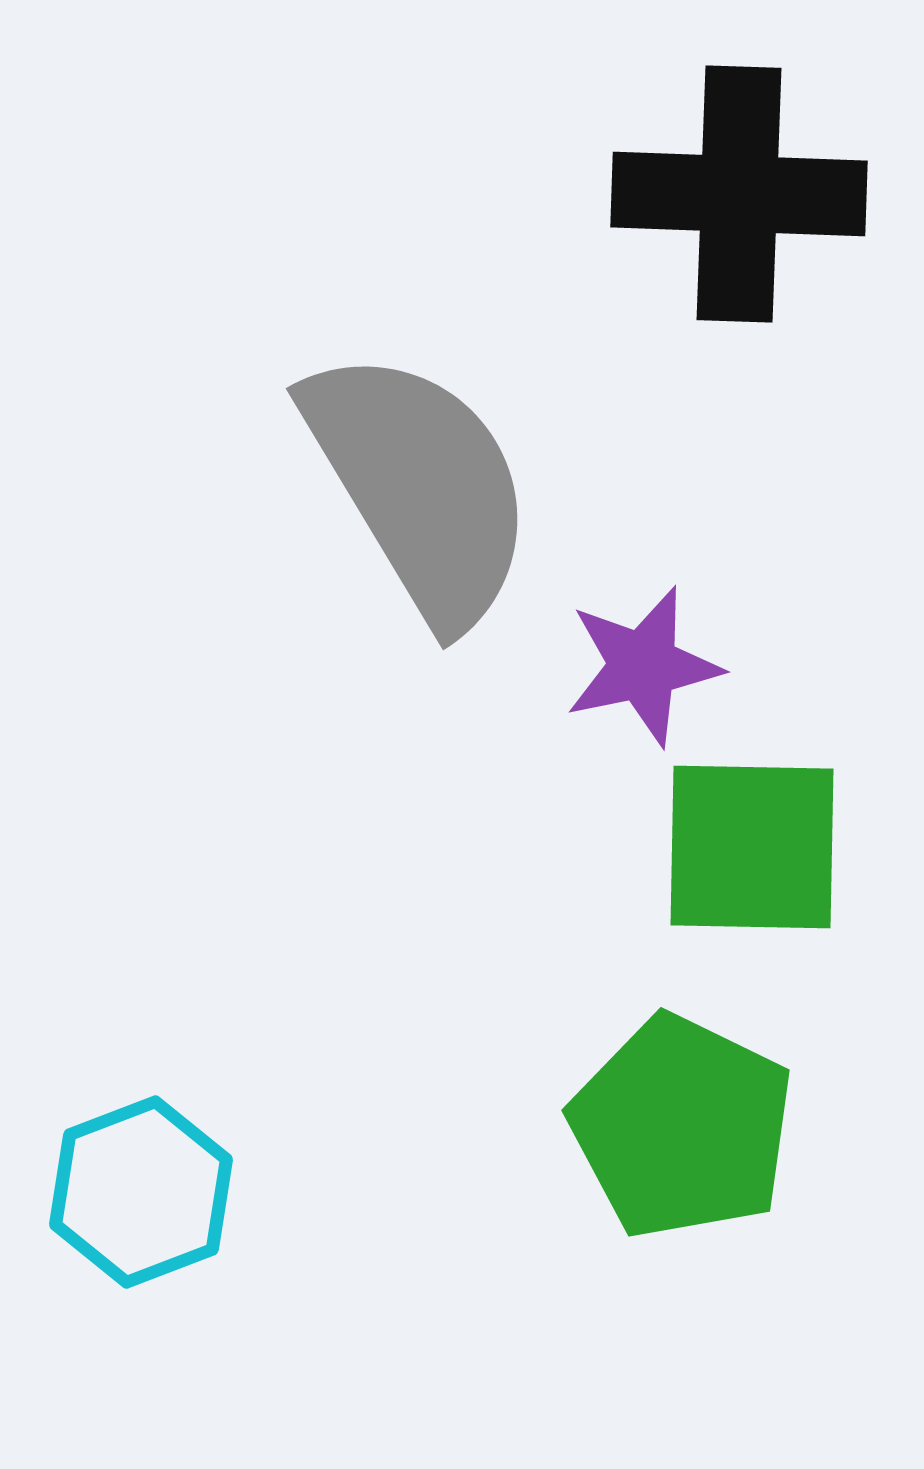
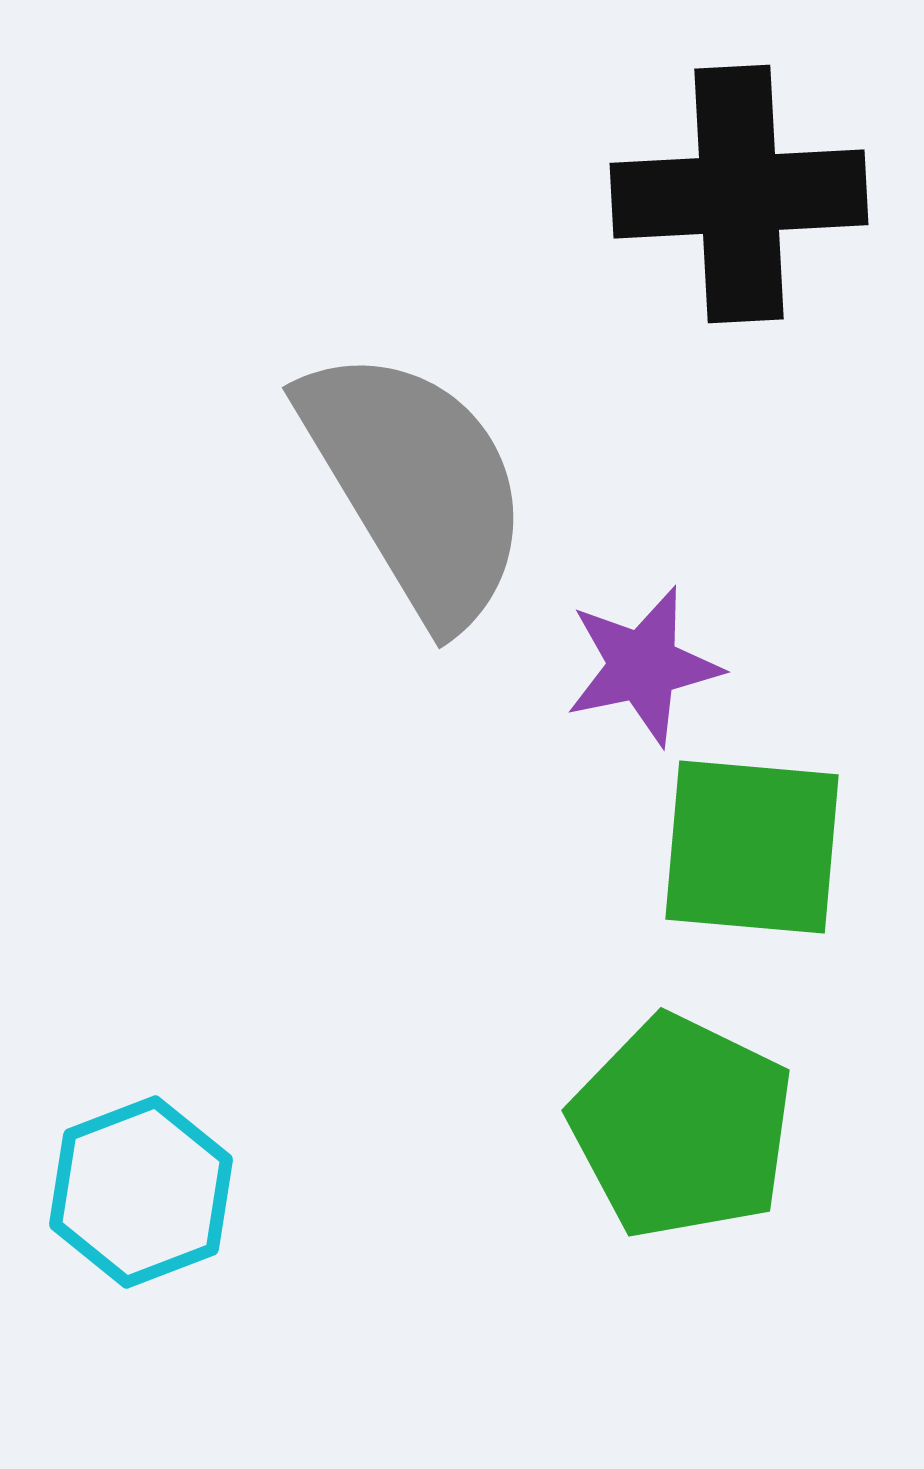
black cross: rotated 5 degrees counterclockwise
gray semicircle: moved 4 px left, 1 px up
green square: rotated 4 degrees clockwise
